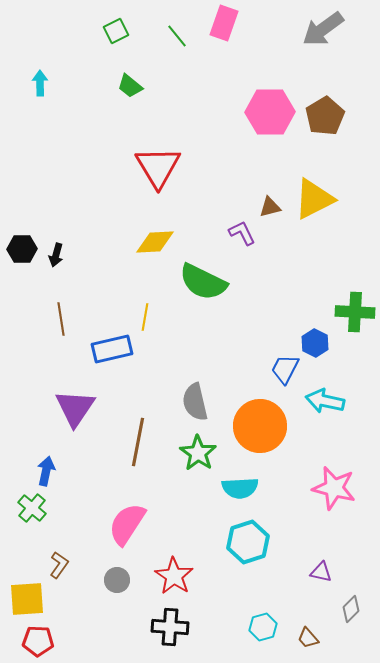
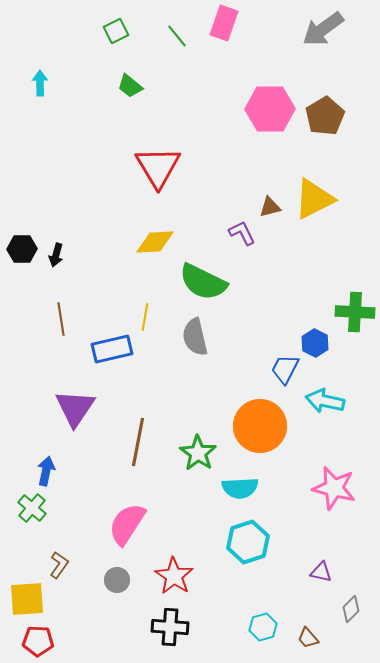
pink hexagon at (270, 112): moved 3 px up
gray semicircle at (195, 402): moved 65 px up
